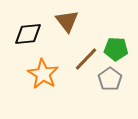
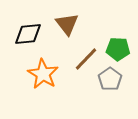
brown triangle: moved 3 px down
green pentagon: moved 2 px right
